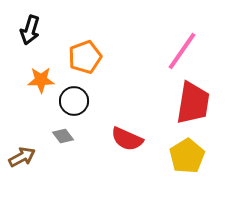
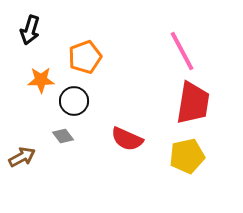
pink line: rotated 63 degrees counterclockwise
yellow pentagon: rotated 20 degrees clockwise
